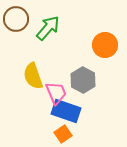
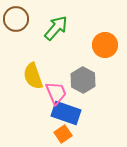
green arrow: moved 8 px right
blue rectangle: moved 2 px down
